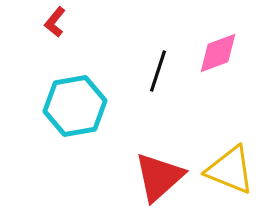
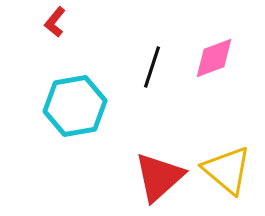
pink diamond: moved 4 px left, 5 px down
black line: moved 6 px left, 4 px up
yellow triangle: moved 3 px left; rotated 18 degrees clockwise
